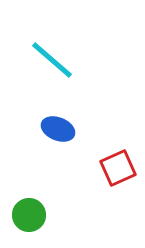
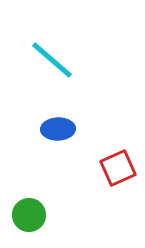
blue ellipse: rotated 24 degrees counterclockwise
